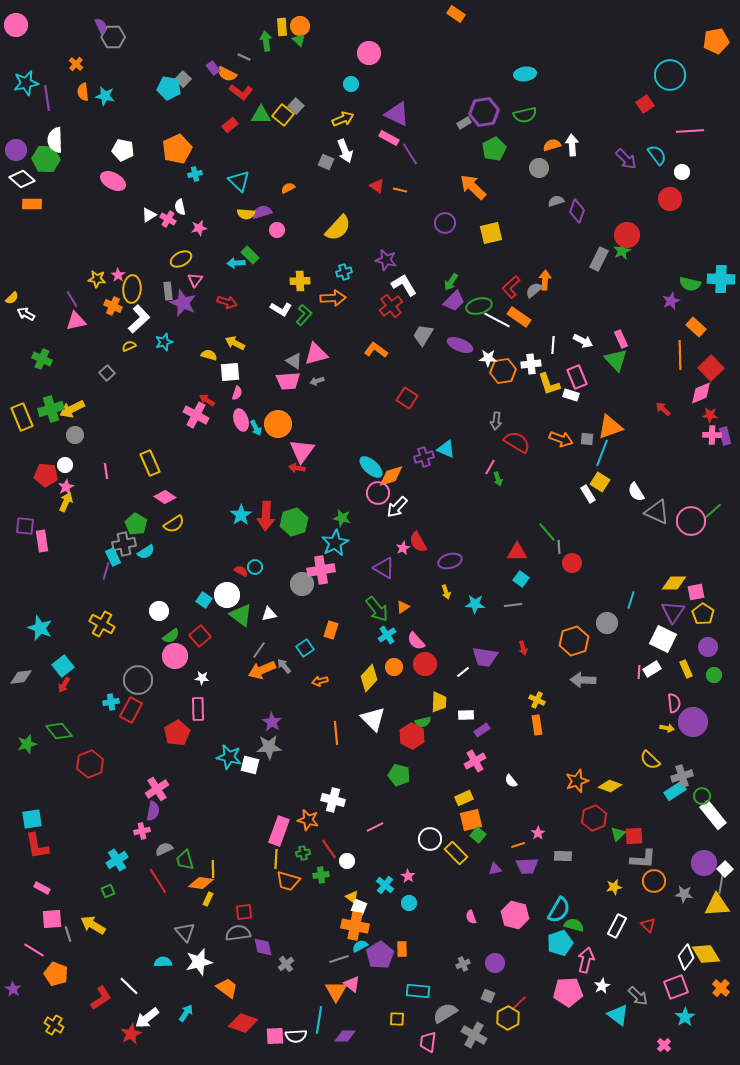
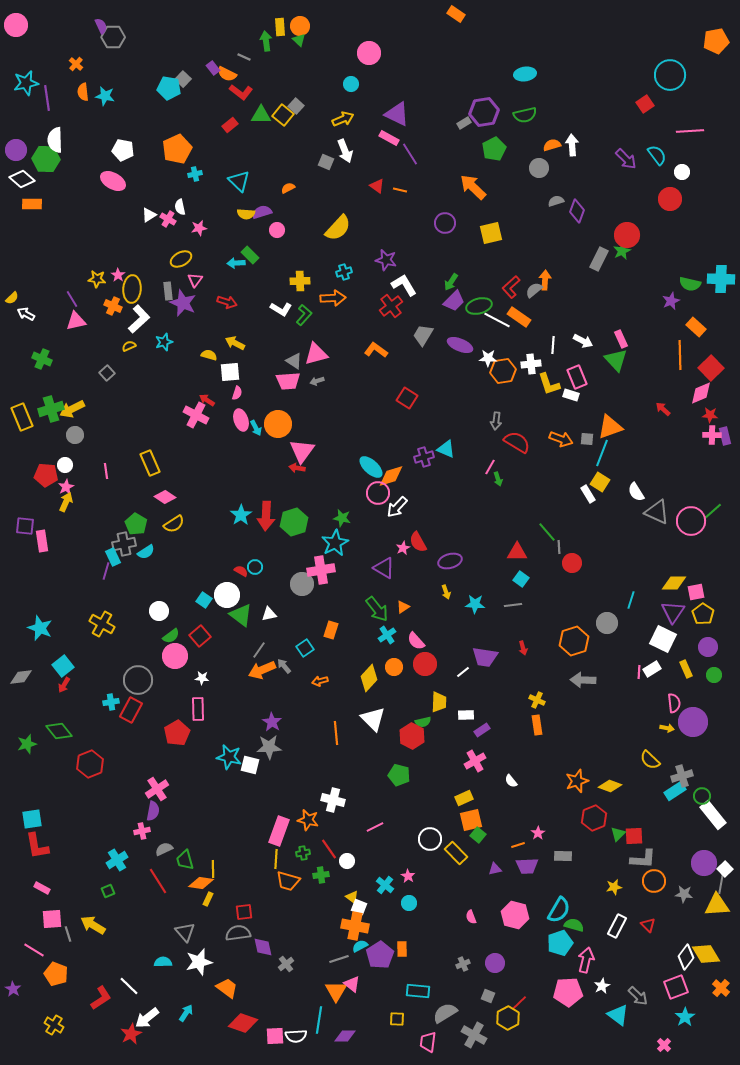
yellow rectangle at (282, 27): moved 2 px left
